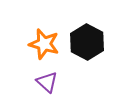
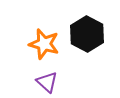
black hexagon: moved 8 px up
